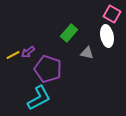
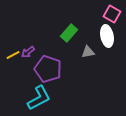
gray triangle: moved 1 px right, 1 px up; rotated 24 degrees counterclockwise
